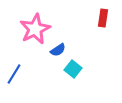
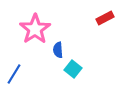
red rectangle: moved 2 px right; rotated 54 degrees clockwise
pink star: rotated 8 degrees counterclockwise
blue semicircle: rotated 119 degrees clockwise
